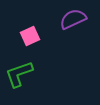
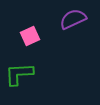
green L-shape: rotated 16 degrees clockwise
